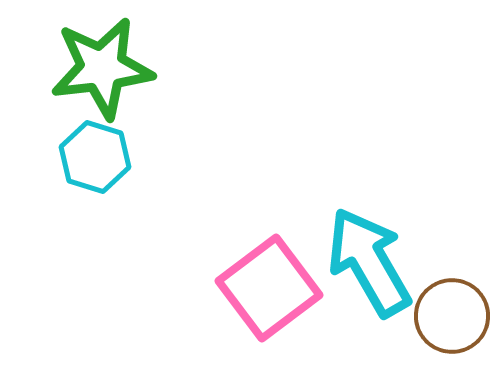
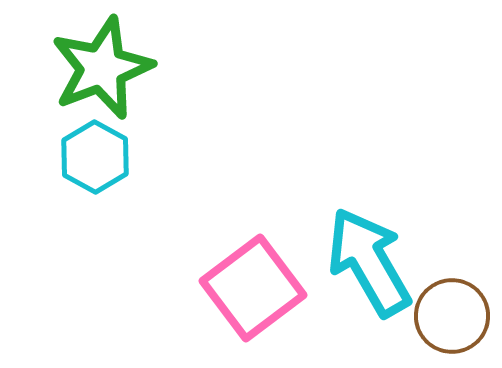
green star: rotated 14 degrees counterclockwise
cyan hexagon: rotated 12 degrees clockwise
pink square: moved 16 px left
